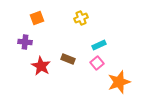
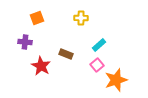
yellow cross: rotated 24 degrees clockwise
cyan rectangle: rotated 16 degrees counterclockwise
brown rectangle: moved 2 px left, 5 px up
pink square: moved 2 px down
orange star: moved 3 px left, 2 px up
